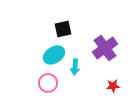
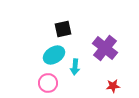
purple cross: rotated 15 degrees counterclockwise
